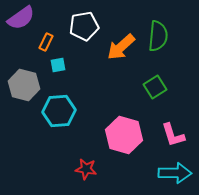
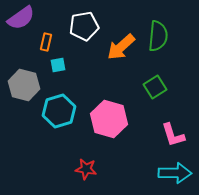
orange rectangle: rotated 12 degrees counterclockwise
cyan hexagon: rotated 12 degrees counterclockwise
pink hexagon: moved 15 px left, 16 px up
